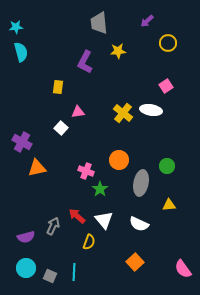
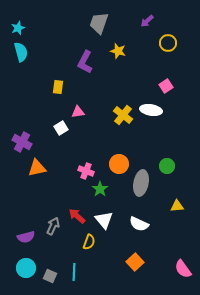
gray trapezoid: rotated 25 degrees clockwise
cyan star: moved 2 px right, 1 px down; rotated 16 degrees counterclockwise
yellow star: rotated 21 degrees clockwise
yellow cross: moved 2 px down
white square: rotated 16 degrees clockwise
orange circle: moved 4 px down
yellow triangle: moved 8 px right, 1 px down
